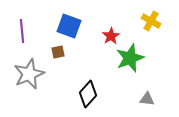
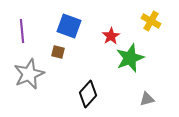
brown square: rotated 24 degrees clockwise
gray triangle: rotated 21 degrees counterclockwise
